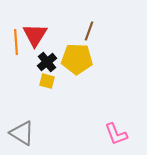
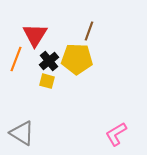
orange line: moved 17 px down; rotated 25 degrees clockwise
black cross: moved 2 px right, 1 px up
pink L-shape: rotated 80 degrees clockwise
